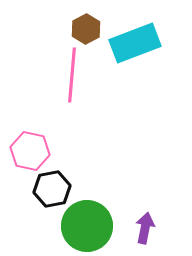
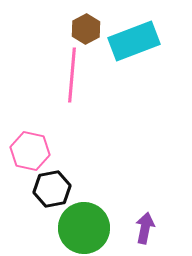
cyan rectangle: moved 1 px left, 2 px up
green circle: moved 3 px left, 2 px down
